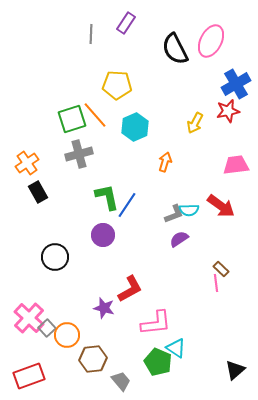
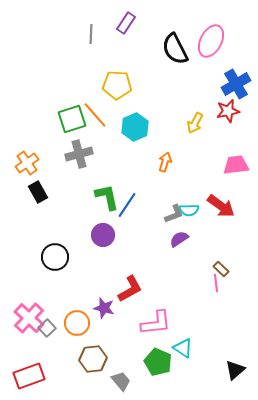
orange circle: moved 10 px right, 12 px up
cyan triangle: moved 7 px right
